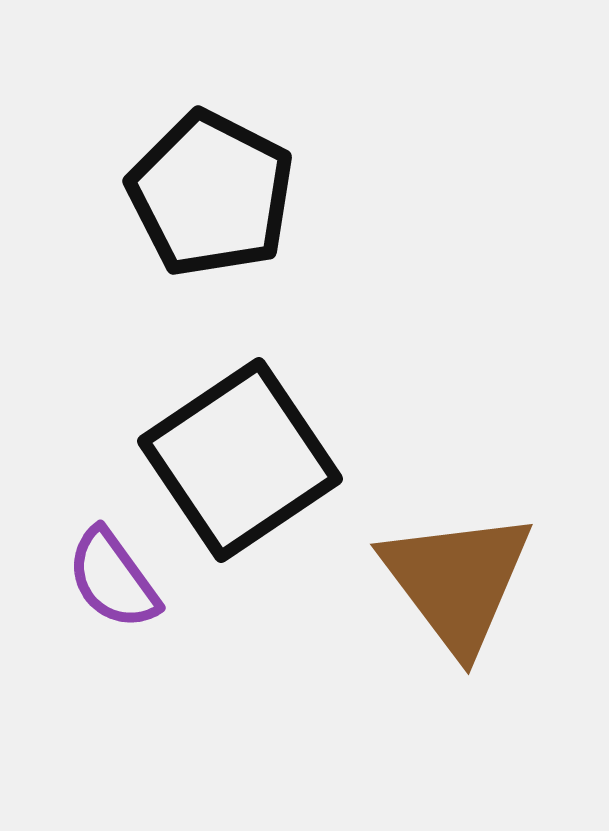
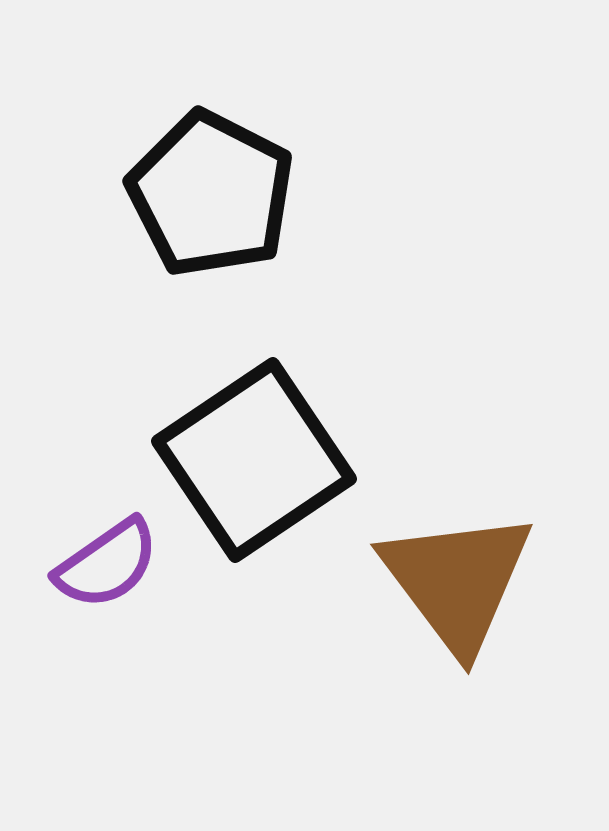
black square: moved 14 px right
purple semicircle: moved 6 px left, 15 px up; rotated 89 degrees counterclockwise
